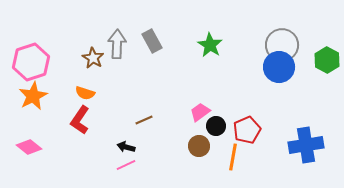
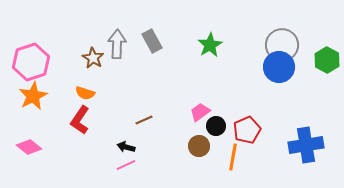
green star: rotated 10 degrees clockwise
